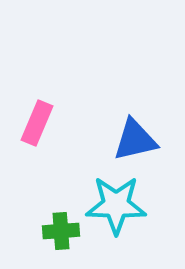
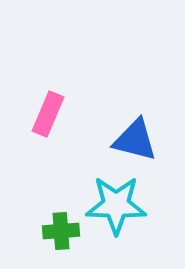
pink rectangle: moved 11 px right, 9 px up
blue triangle: rotated 27 degrees clockwise
